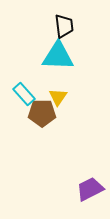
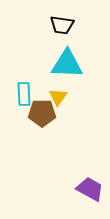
black trapezoid: moved 2 px left, 1 px up; rotated 105 degrees clockwise
cyan triangle: moved 9 px right, 8 px down
cyan rectangle: rotated 40 degrees clockwise
purple trapezoid: rotated 56 degrees clockwise
